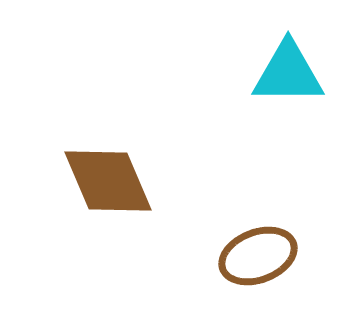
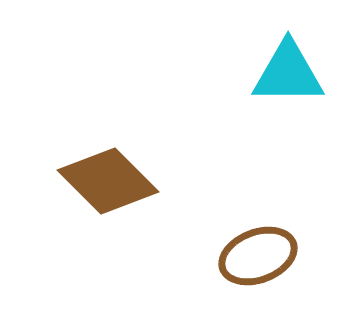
brown diamond: rotated 22 degrees counterclockwise
